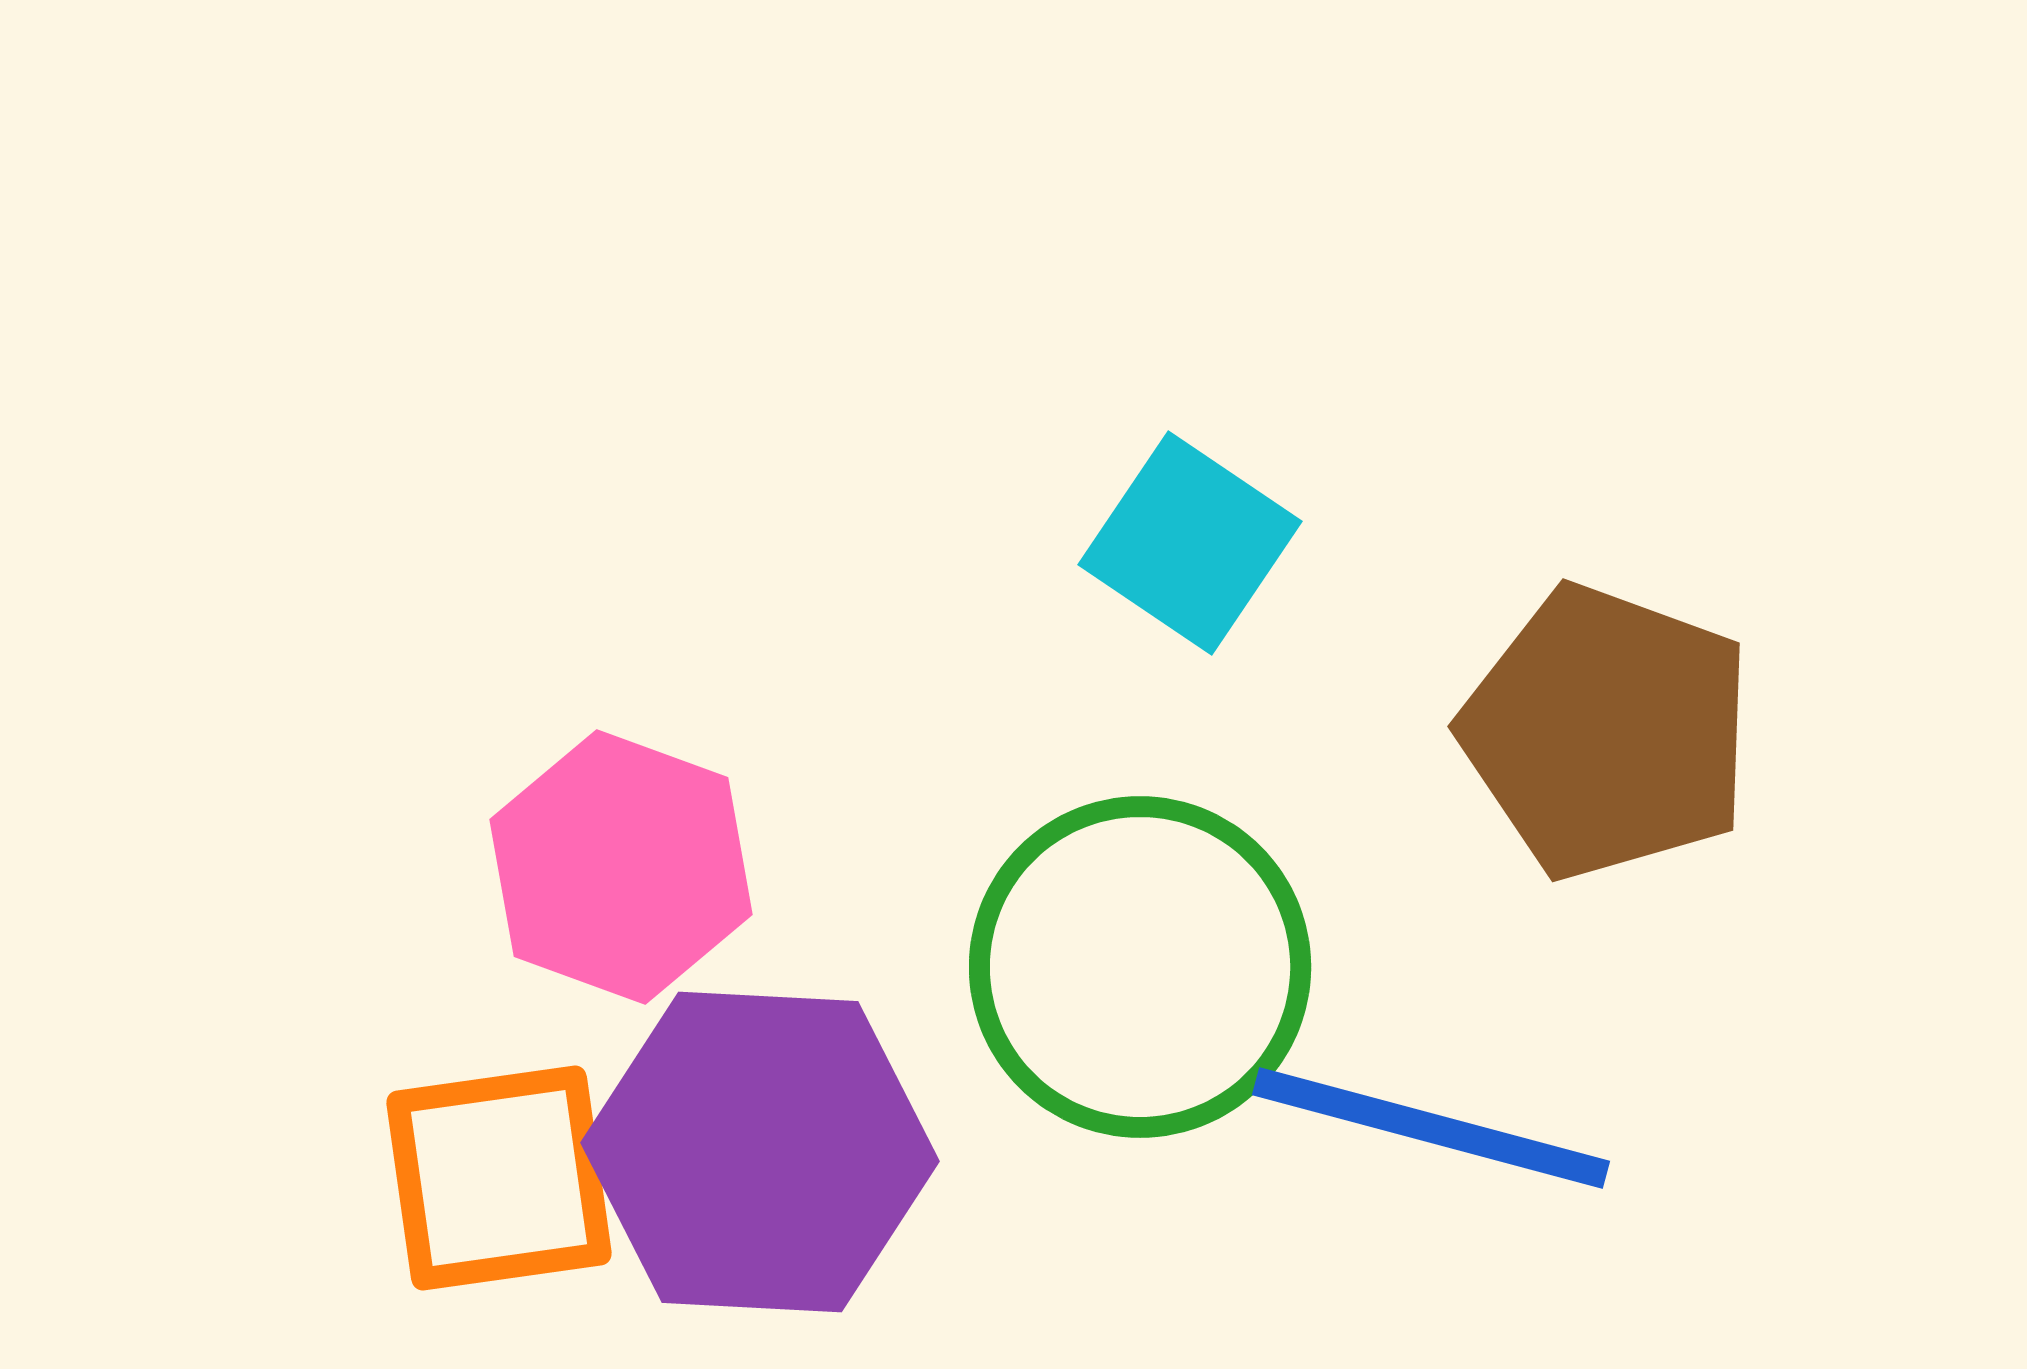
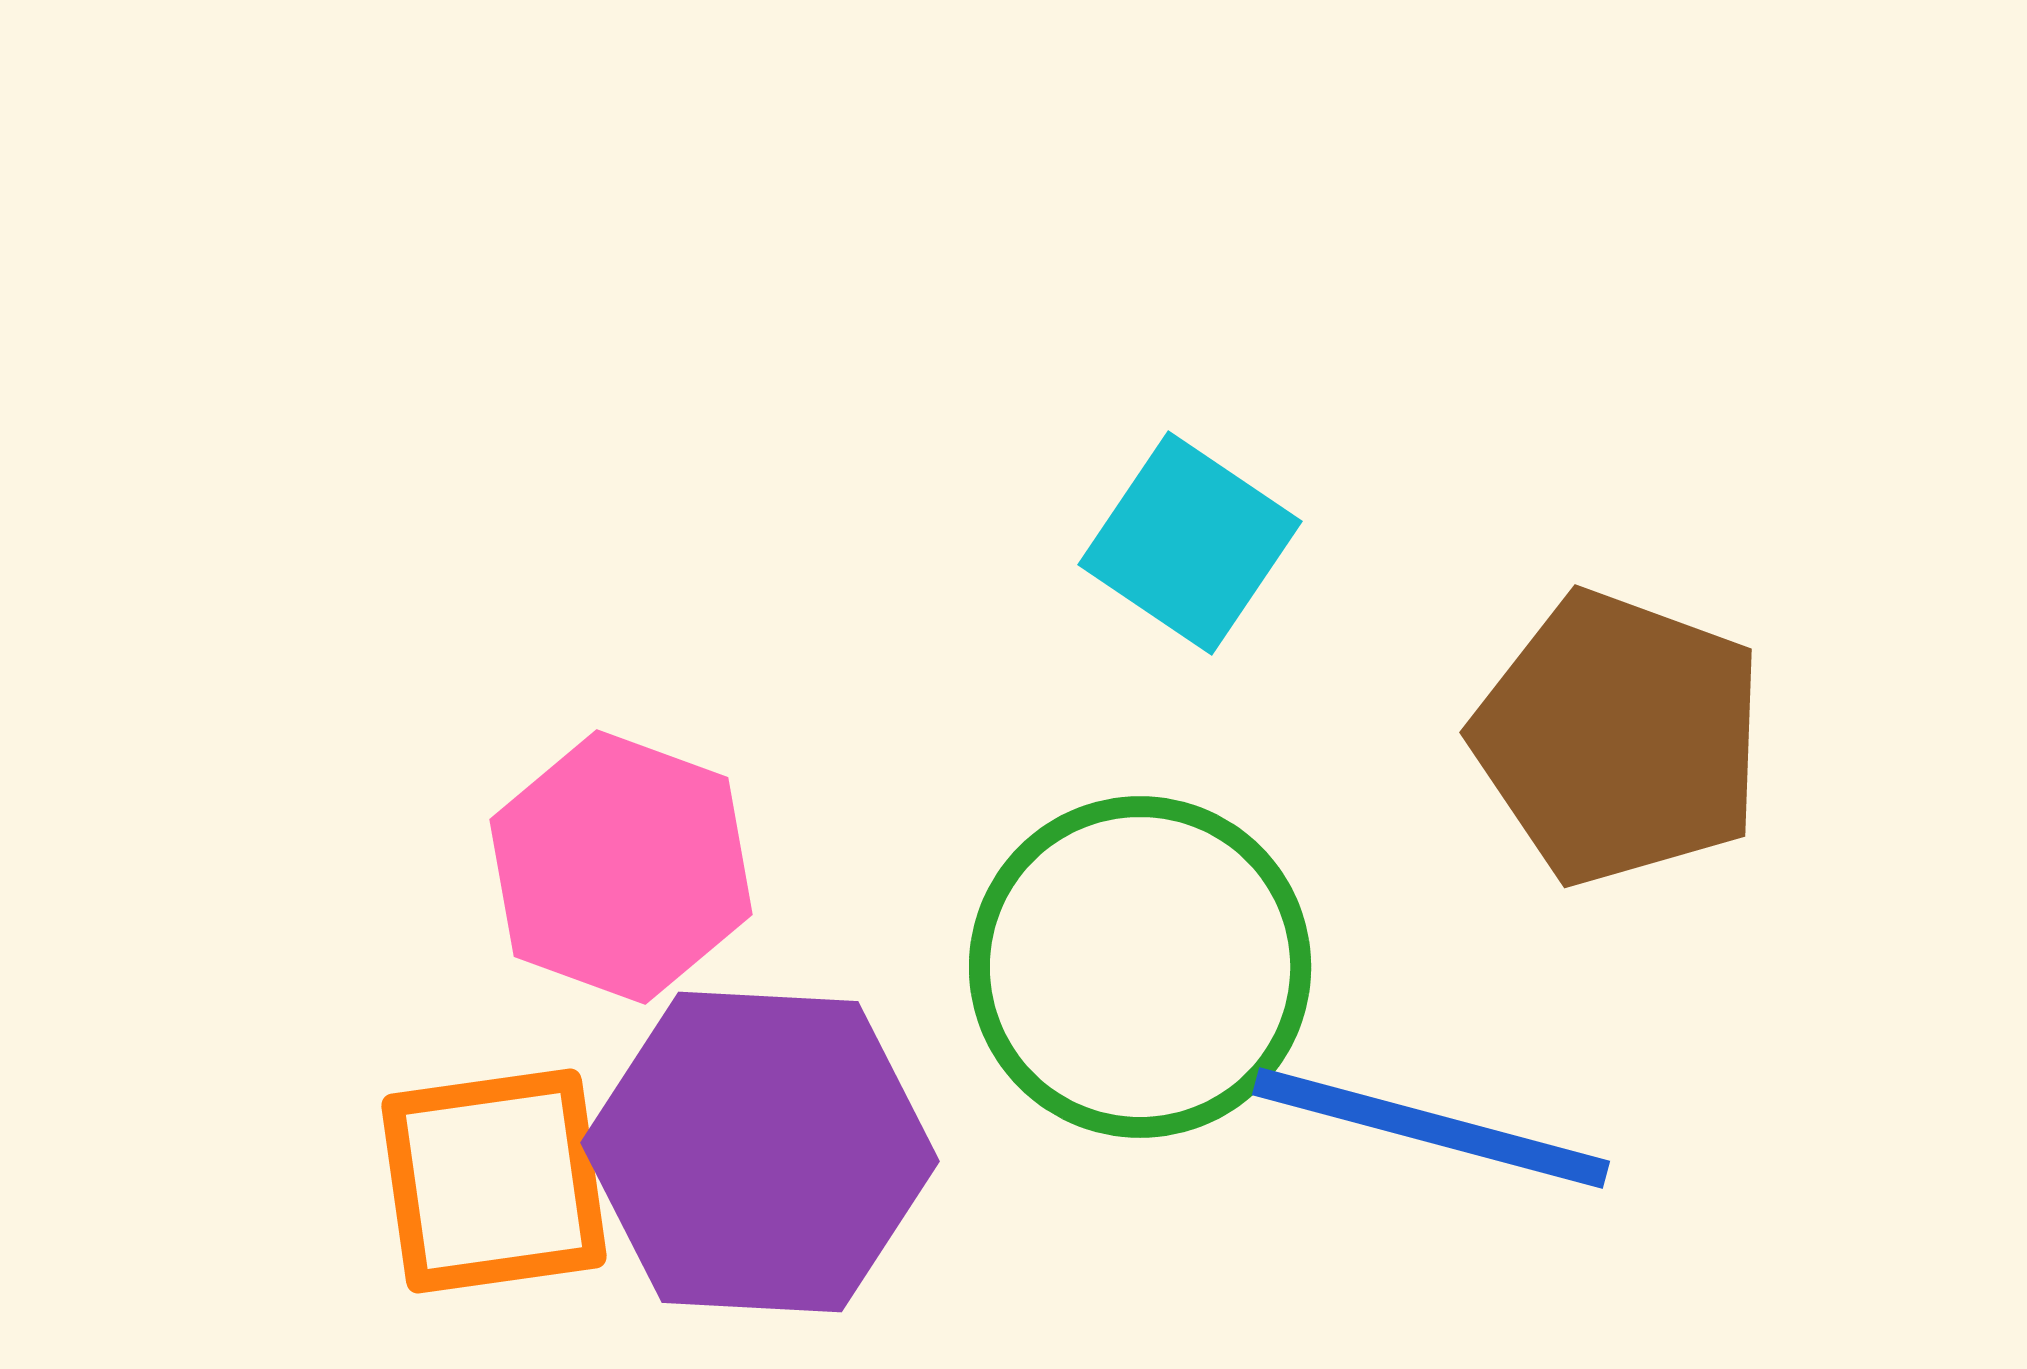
brown pentagon: moved 12 px right, 6 px down
orange square: moved 5 px left, 3 px down
